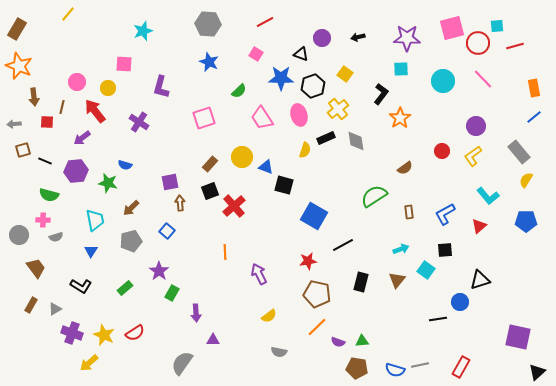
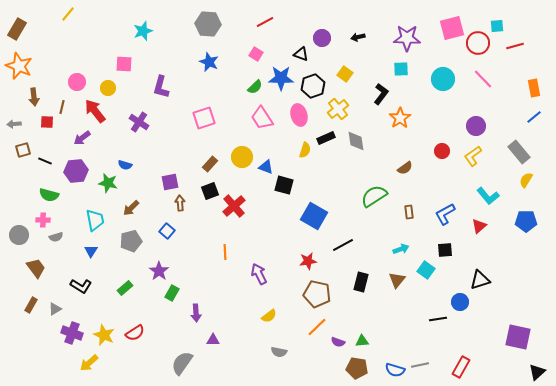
cyan circle at (443, 81): moved 2 px up
green semicircle at (239, 91): moved 16 px right, 4 px up
